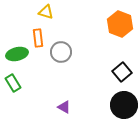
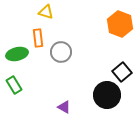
green rectangle: moved 1 px right, 2 px down
black circle: moved 17 px left, 10 px up
